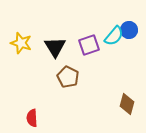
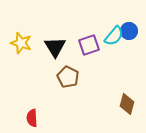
blue circle: moved 1 px down
